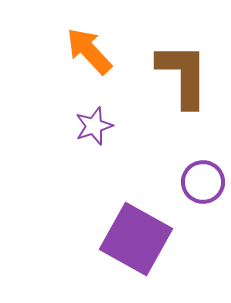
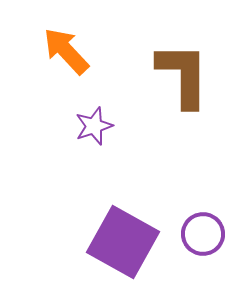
orange arrow: moved 23 px left
purple circle: moved 52 px down
purple square: moved 13 px left, 3 px down
